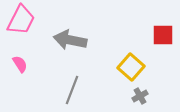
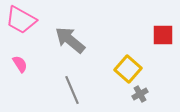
pink trapezoid: rotated 92 degrees clockwise
gray arrow: rotated 28 degrees clockwise
yellow square: moved 3 px left, 2 px down
gray line: rotated 44 degrees counterclockwise
gray cross: moved 2 px up
